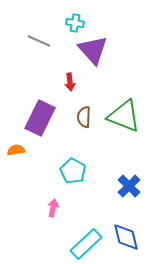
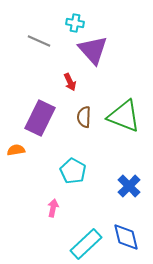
red arrow: rotated 18 degrees counterclockwise
